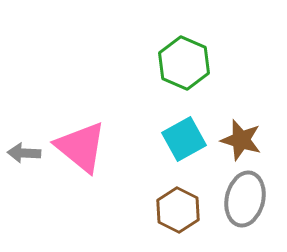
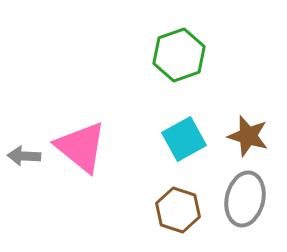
green hexagon: moved 5 px left, 8 px up; rotated 18 degrees clockwise
brown star: moved 7 px right, 4 px up
gray arrow: moved 3 px down
brown hexagon: rotated 9 degrees counterclockwise
